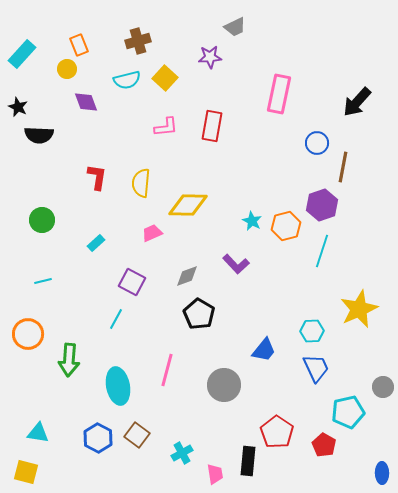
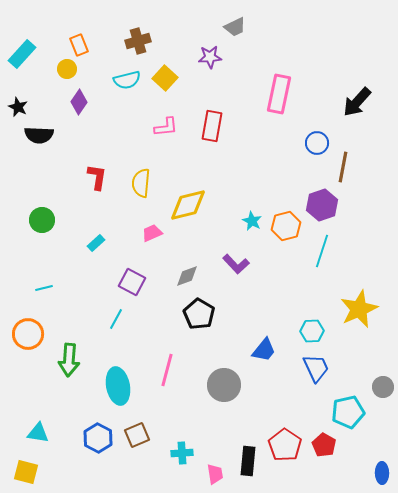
purple diamond at (86, 102): moved 7 px left; rotated 55 degrees clockwise
yellow diamond at (188, 205): rotated 15 degrees counterclockwise
cyan line at (43, 281): moved 1 px right, 7 px down
red pentagon at (277, 432): moved 8 px right, 13 px down
brown square at (137, 435): rotated 30 degrees clockwise
cyan cross at (182, 453): rotated 25 degrees clockwise
